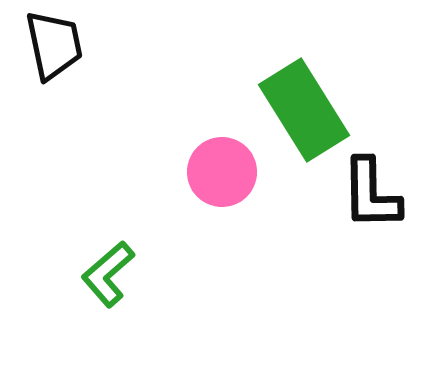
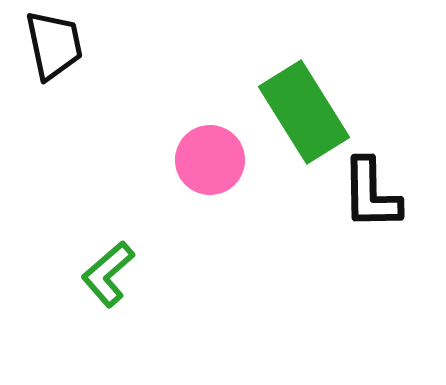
green rectangle: moved 2 px down
pink circle: moved 12 px left, 12 px up
